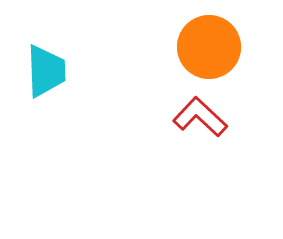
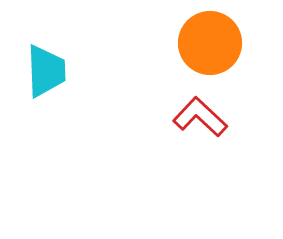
orange circle: moved 1 px right, 4 px up
